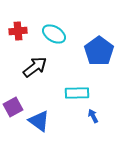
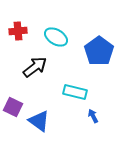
cyan ellipse: moved 2 px right, 3 px down
cyan rectangle: moved 2 px left, 1 px up; rotated 15 degrees clockwise
purple square: rotated 36 degrees counterclockwise
